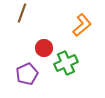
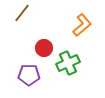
brown line: rotated 18 degrees clockwise
green cross: moved 2 px right
purple pentagon: moved 2 px right, 1 px down; rotated 25 degrees clockwise
